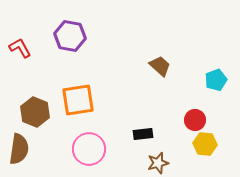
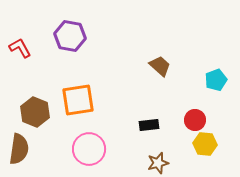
black rectangle: moved 6 px right, 9 px up
